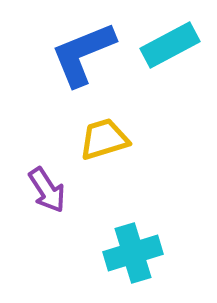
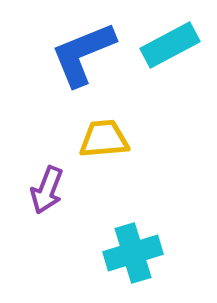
yellow trapezoid: rotated 12 degrees clockwise
purple arrow: rotated 54 degrees clockwise
